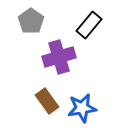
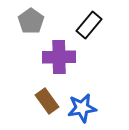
purple cross: rotated 16 degrees clockwise
